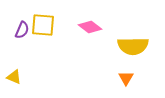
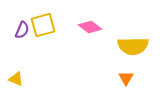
yellow square: rotated 20 degrees counterclockwise
yellow triangle: moved 2 px right, 2 px down
